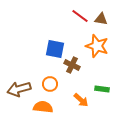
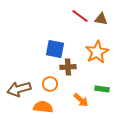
orange star: moved 6 px down; rotated 25 degrees clockwise
brown cross: moved 4 px left, 2 px down; rotated 28 degrees counterclockwise
